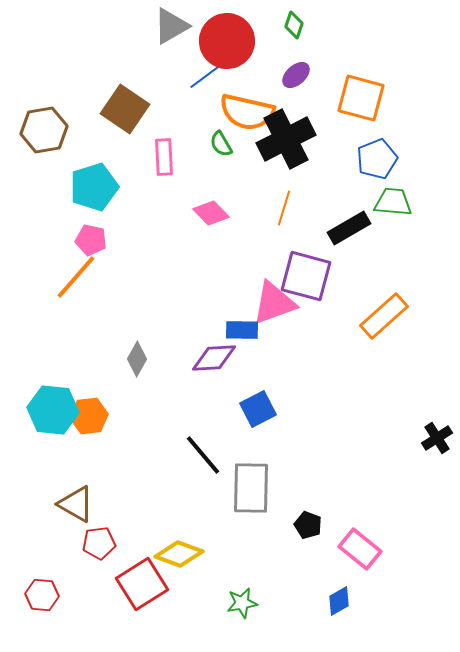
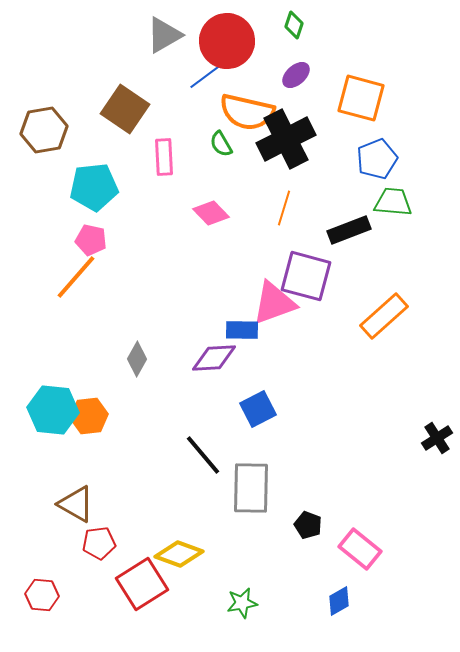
gray triangle at (171, 26): moved 7 px left, 9 px down
cyan pentagon at (94, 187): rotated 12 degrees clockwise
black rectangle at (349, 228): moved 2 px down; rotated 9 degrees clockwise
